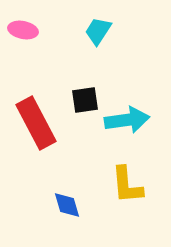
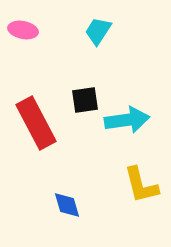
yellow L-shape: moved 14 px right; rotated 9 degrees counterclockwise
